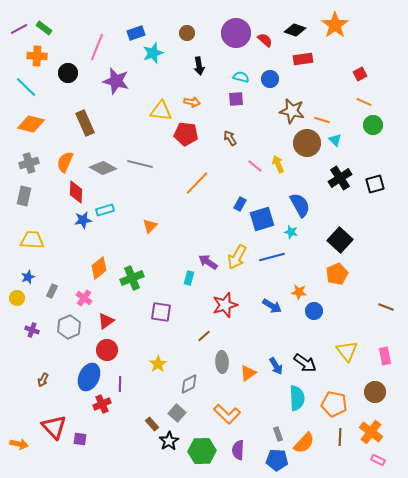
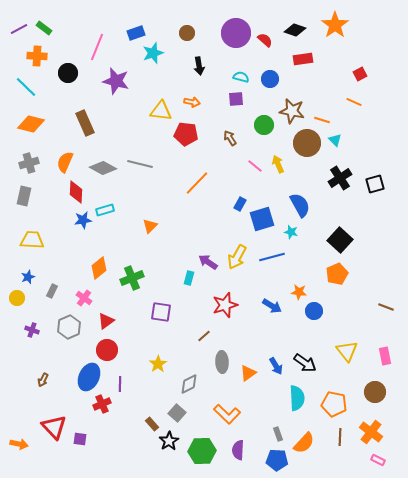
orange line at (364, 102): moved 10 px left
green circle at (373, 125): moved 109 px left
